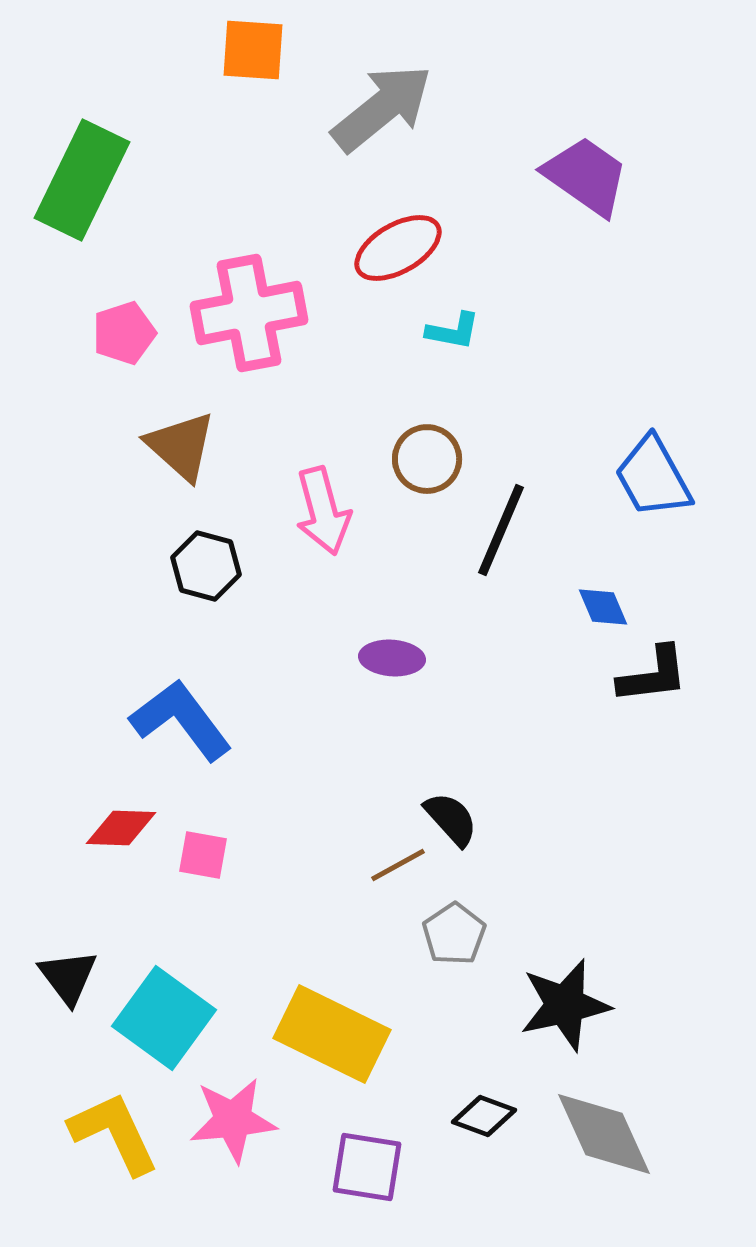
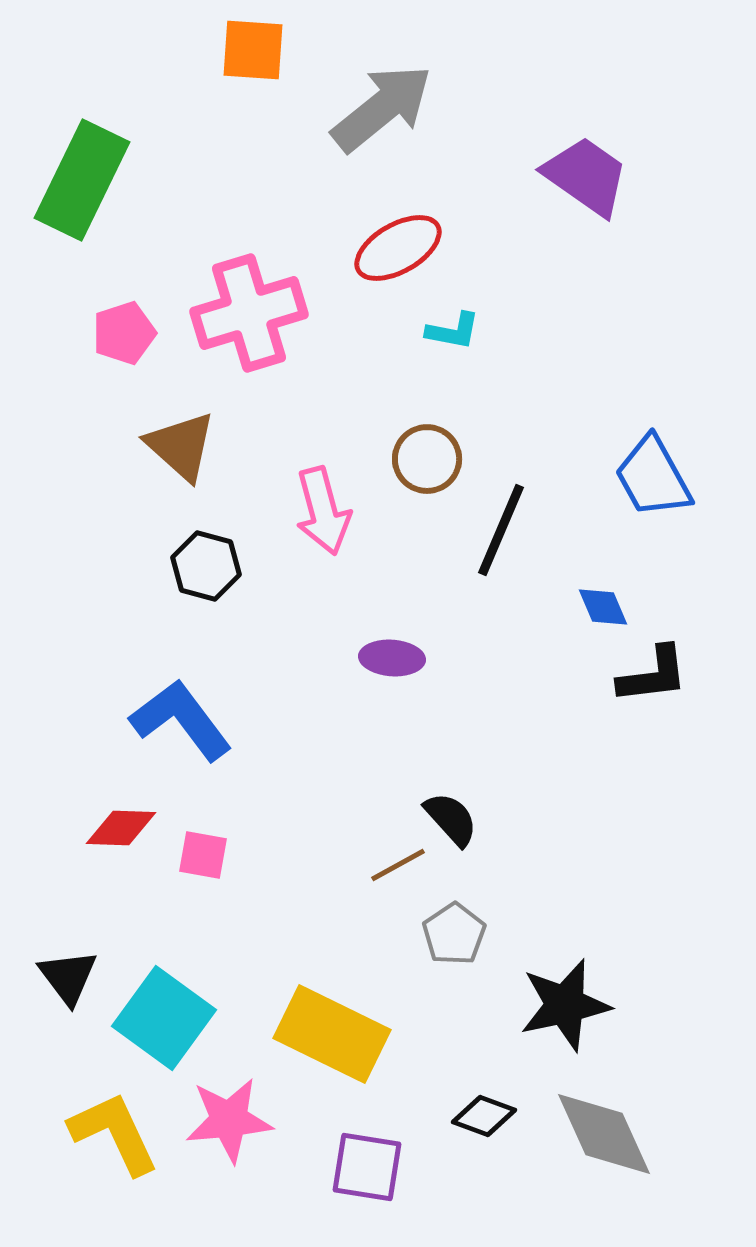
pink cross: rotated 6 degrees counterclockwise
pink star: moved 4 px left
